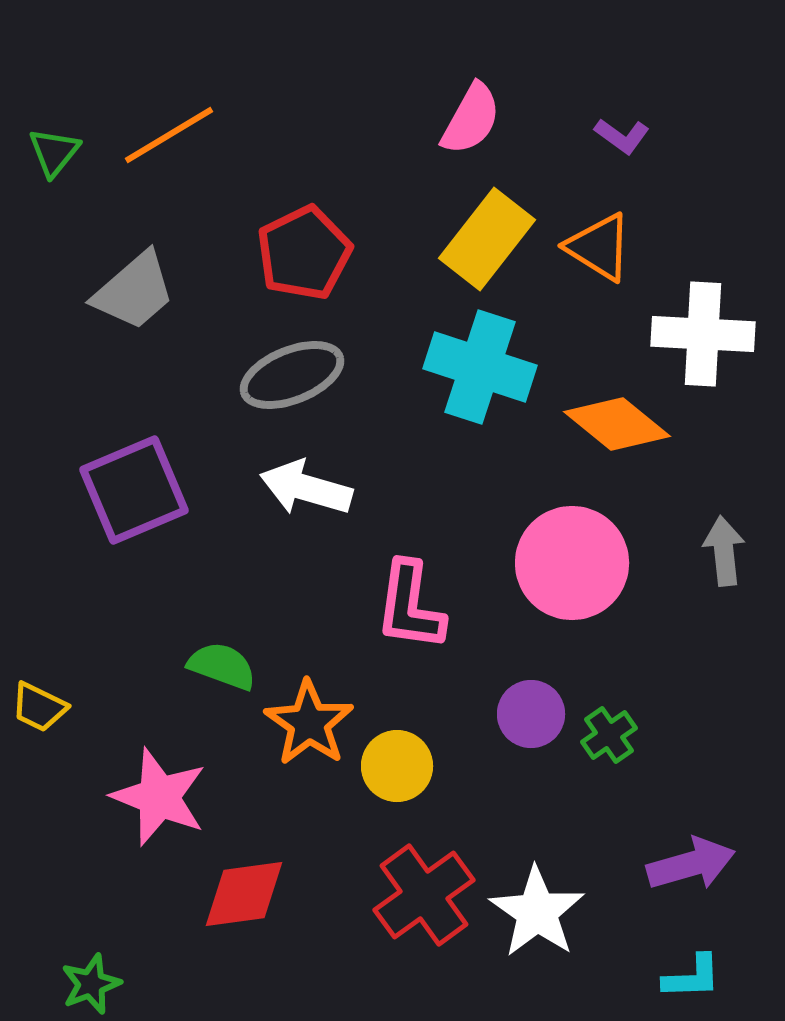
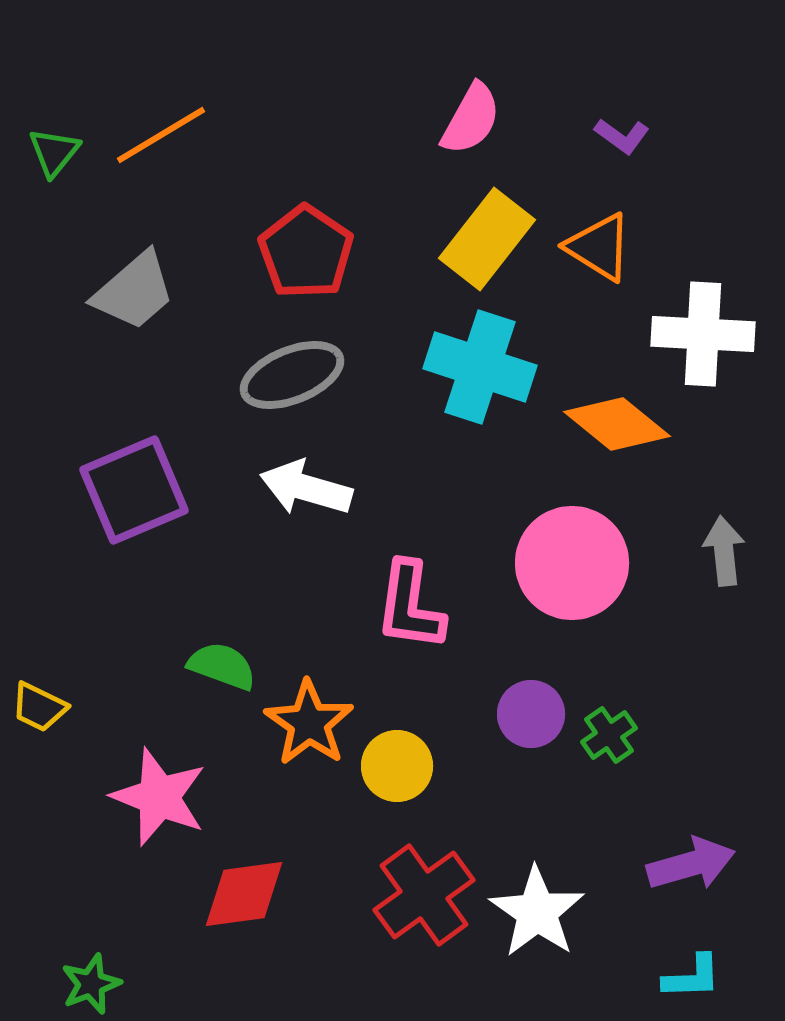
orange line: moved 8 px left
red pentagon: moved 2 px right, 1 px up; rotated 12 degrees counterclockwise
